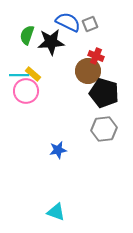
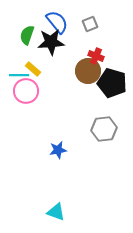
blue semicircle: moved 11 px left; rotated 25 degrees clockwise
yellow rectangle: moved 5 px up
black pentagon: moved 8 px right, 10 px up
